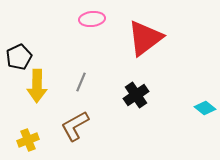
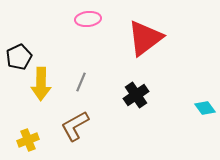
pink ellipse: moved 4 px left
yellow arrow: moved 4 px right, 2 px up
cyan diamond: rotated 15 degrees clockwise
